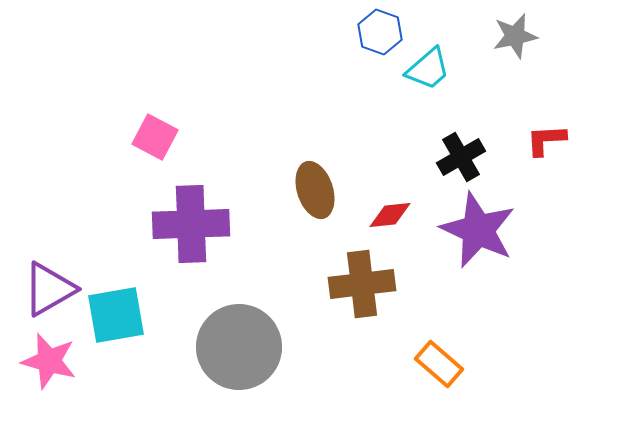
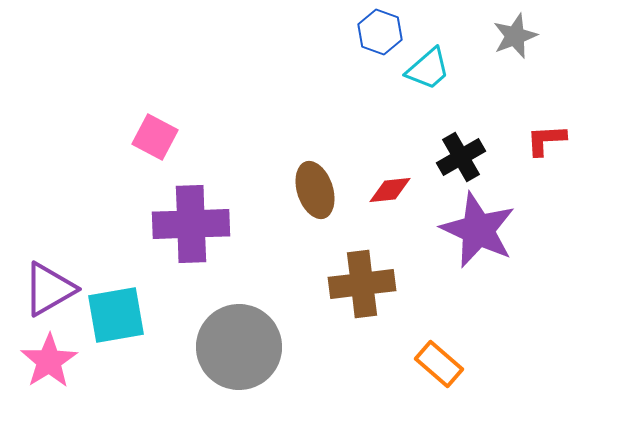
gray star: rotated 9 degrees counterclockwise
red diamond: moved 25 px up
pink star: rotated 24 degrees clockwise
